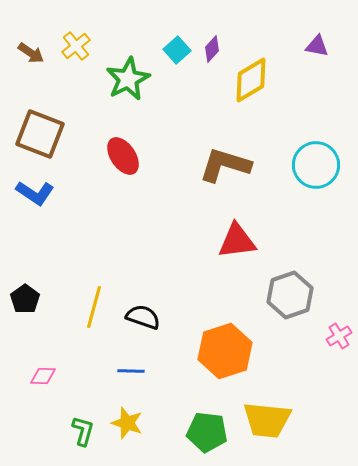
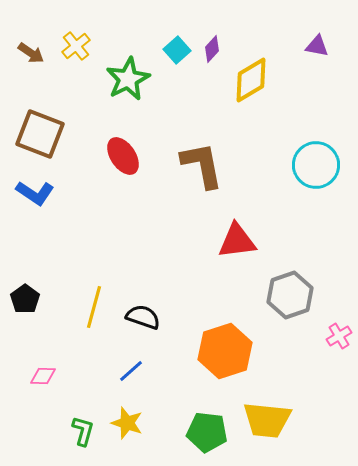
brown L-shape: moved 23 px left; rotated 62 degrees clockwise
blue line: rotated 44 degrees counterclockwise
